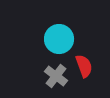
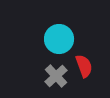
gray cross: rotated 10 degrees clockwise
